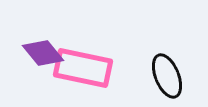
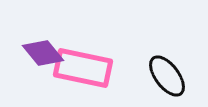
black ellipse: rotated 15 degrees counterclockwise
